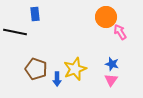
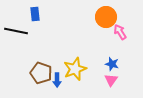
black line: moved 1 px right, 1 px up
brown pentagon: moved 5 px right, 4 px down
blue arrow: moved 1 px down
